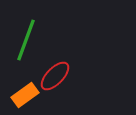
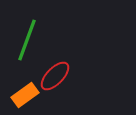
green line: moved 1 px right
